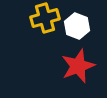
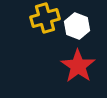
red star: rotated 16 degrees counterclockwise
